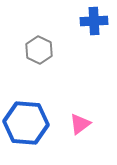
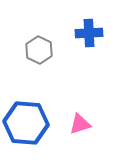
blue cross: moved 5 px left, 12 px down
pink triangle: rotated 20 degrees clockwise
